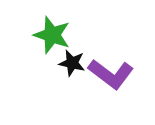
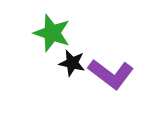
green star: moved 2 px up
